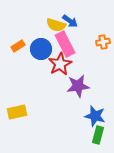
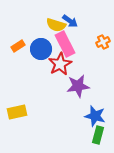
orange cross: rotated 16 degrees counterclockwise
